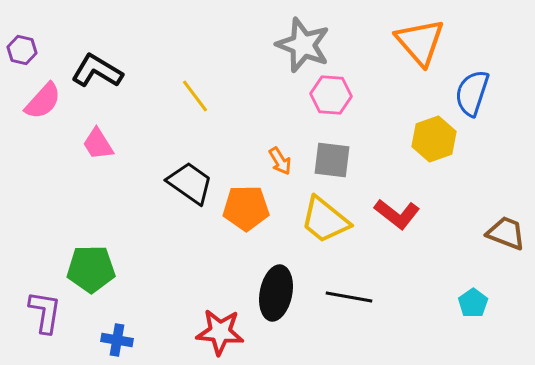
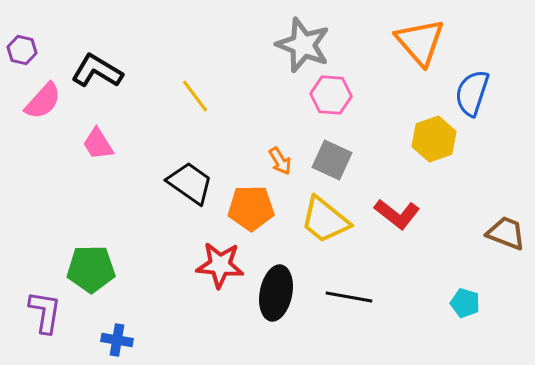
gray square: rotated 18 degrees clockwise
orange pentagon: moved 5 px right
cyan pentagon: moved 8 px left; rotated 20 degrees counterclockwise
red star: moved 67 px up
